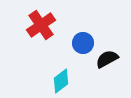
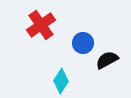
black semicircle: moved 1 px down
cyan diamond: rotated 20 degrees counterclockwise
